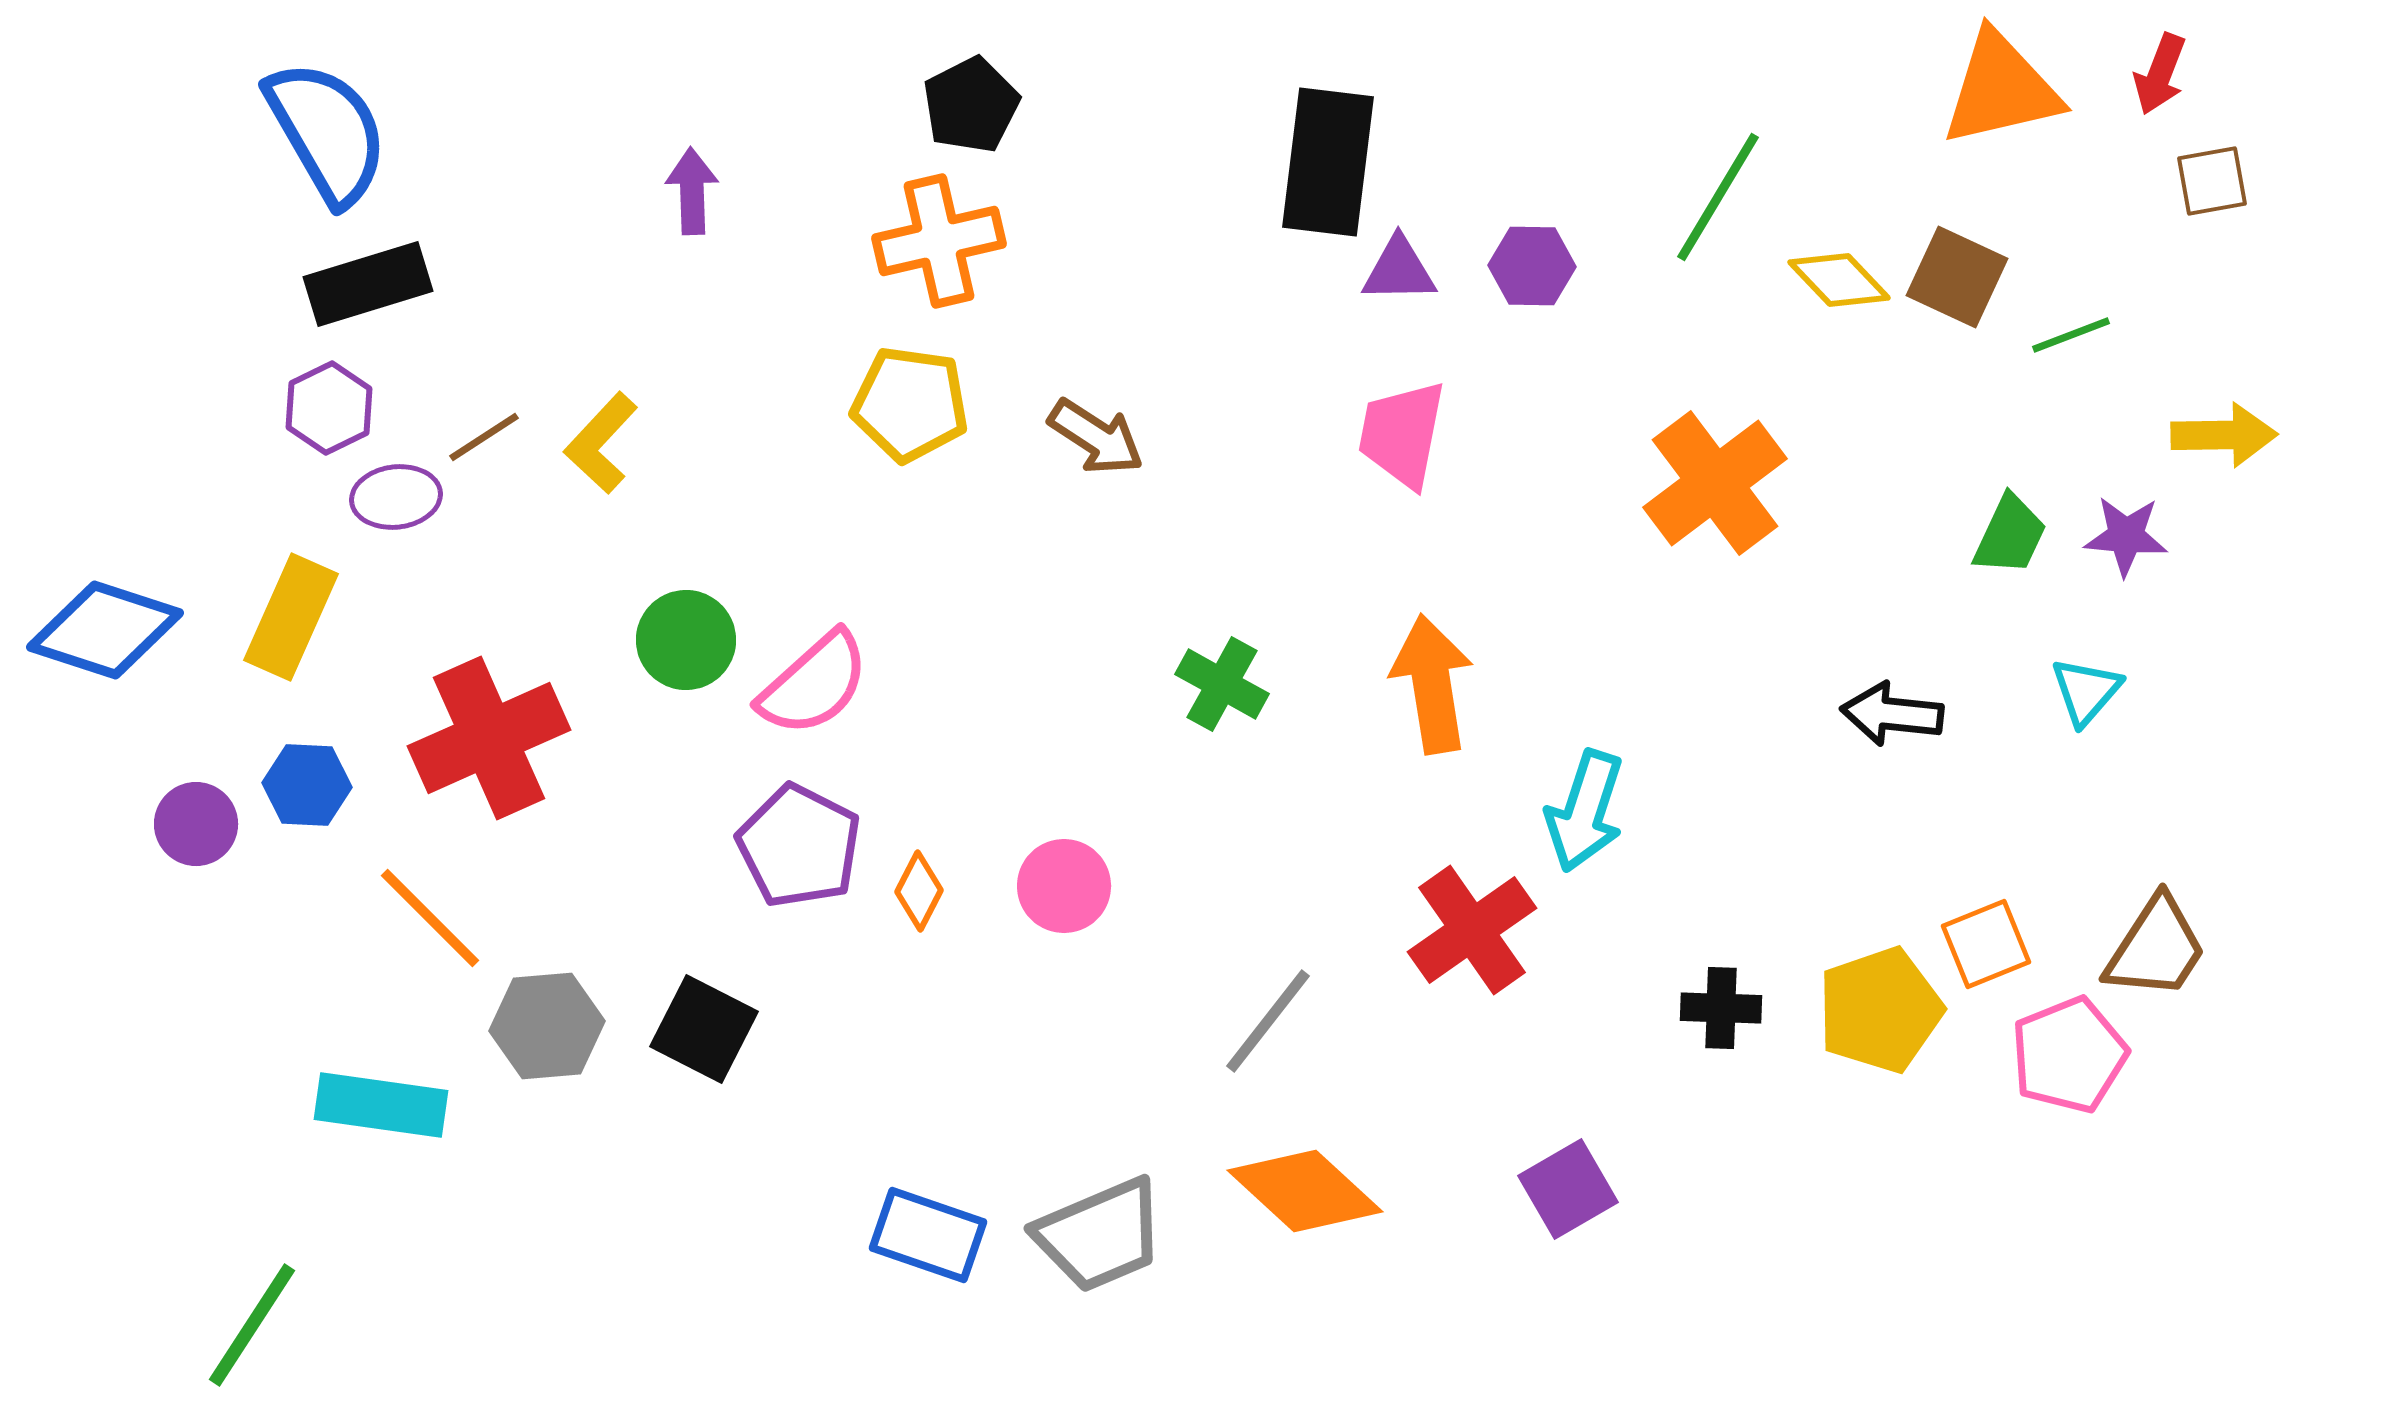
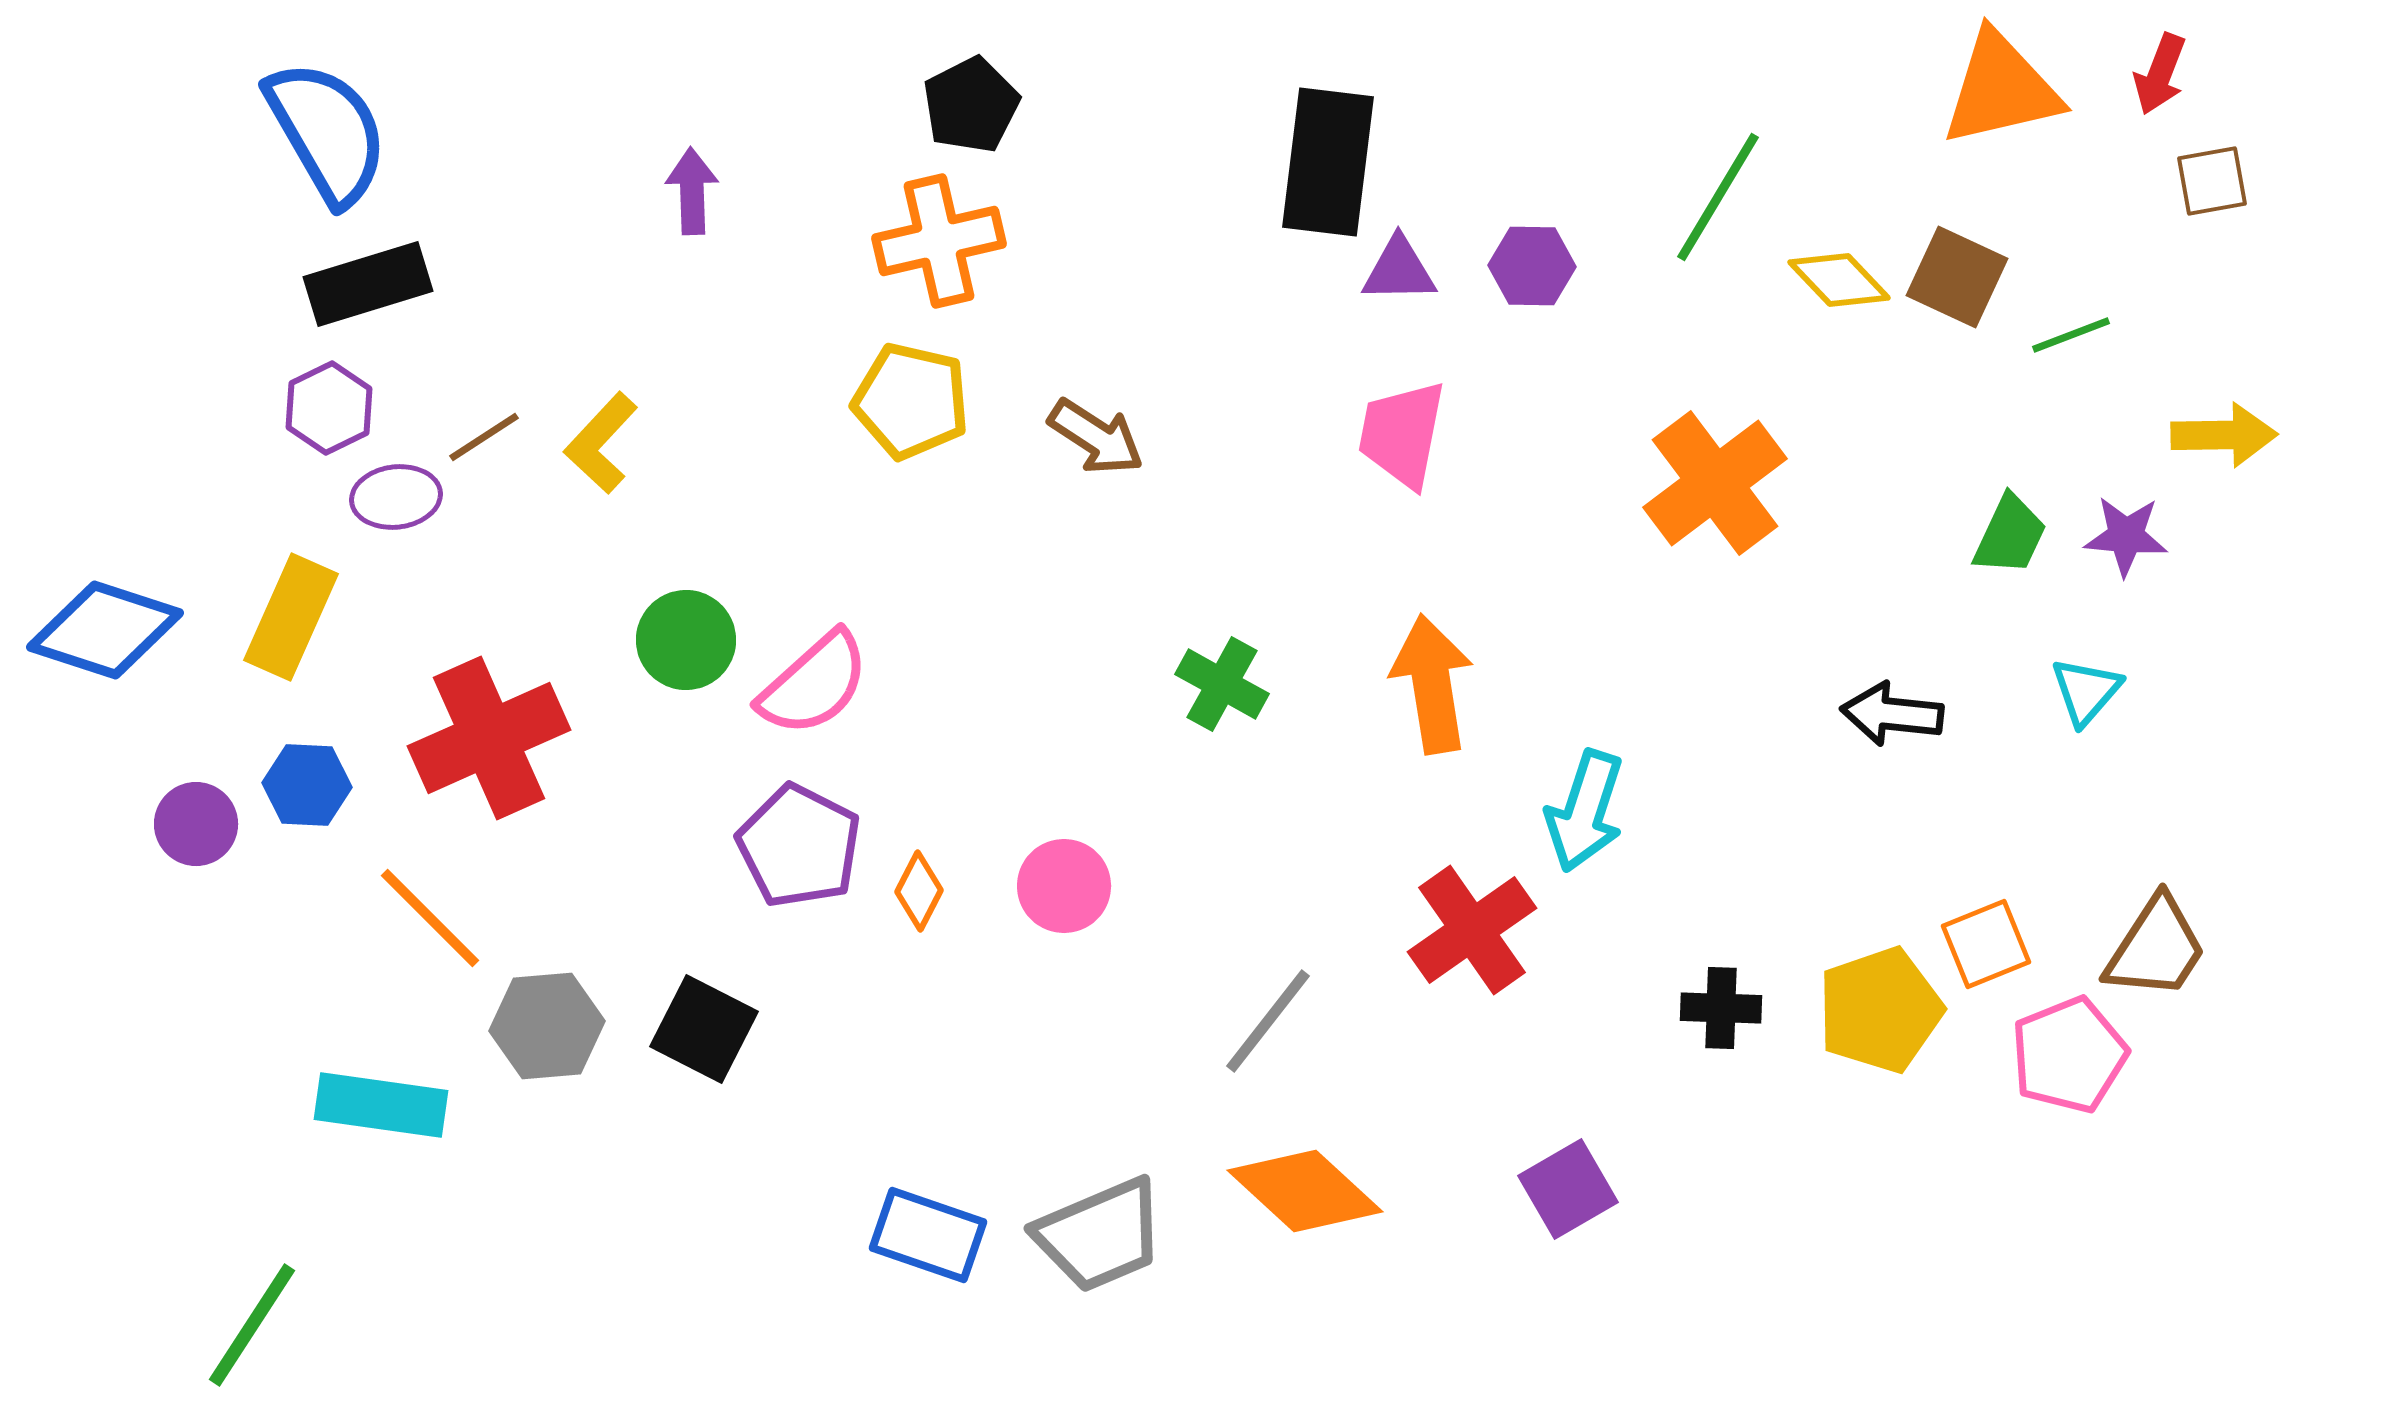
yellow pentagon at (910, 404): moved 1 px right, 3 px up; rotated 5 degrees clockwise
